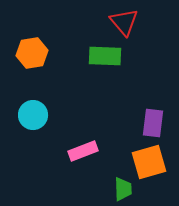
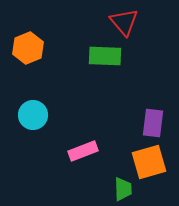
orange hexagon: moved 4 px left, 5 px up; rotated 12 degrees counterclockwise
